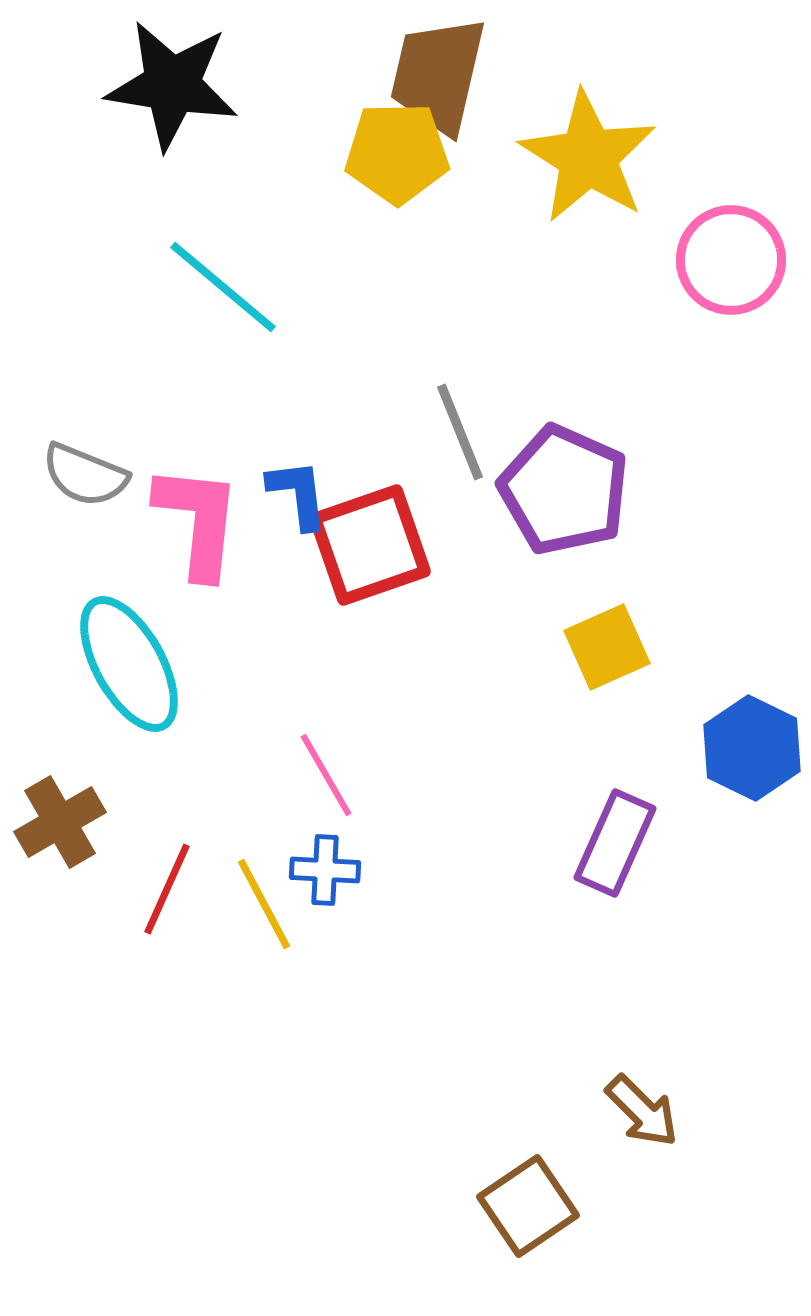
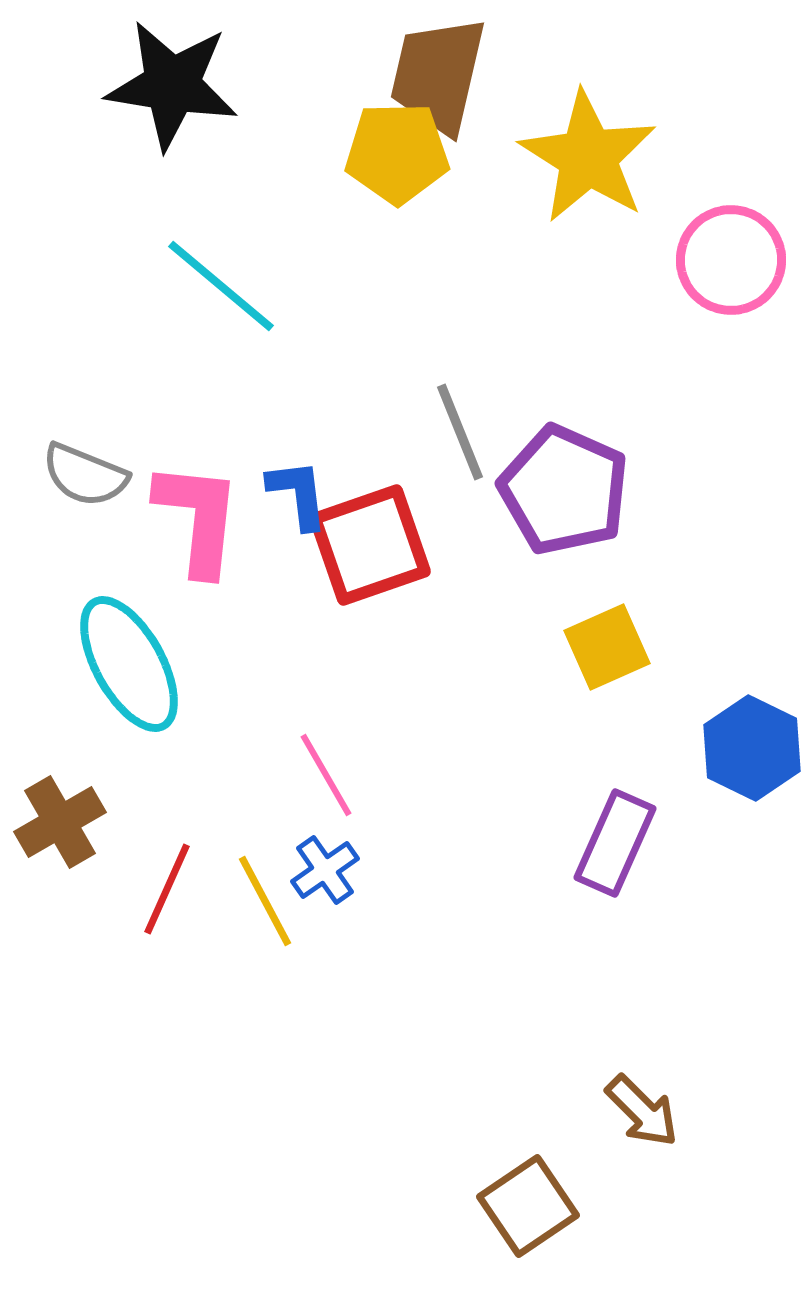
cyan line: moved 2 px left, 1 px up
pink L-shape: moved 3 px up
blue cross: rotated 38 degrees counterclockwise
yellow line: moved 1 px right, 3 px up
